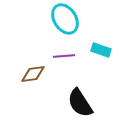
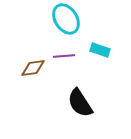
cyan ellipse: moved 1 px right
cyan rectangle: moved 1 px left
brown diamond: moved 6 px up
